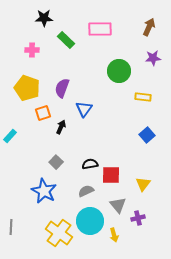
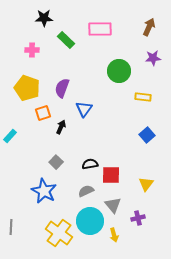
yellow triangle: moved 3 px right
gray triangle: moved 5 px left
